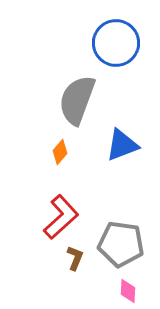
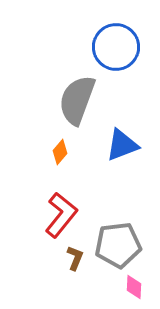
blue circle: moved 4 px down
red L-shape: moved 2 px up; rotated 9 degrees counterclockwise
gray pentagon: moved 3 px left, 1 px down; rotated 15 degrees counterclockwise
pink diamond: moved 6 px right, 4 px up
